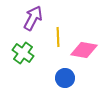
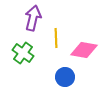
purple arrow: rotated 15 degrees counterclockwise
yellow line: moved 2 px left, 1 px down
blue circle: moved 1 px up
